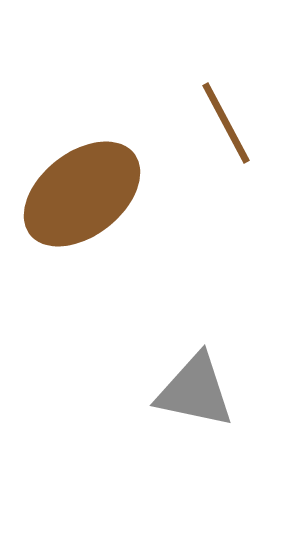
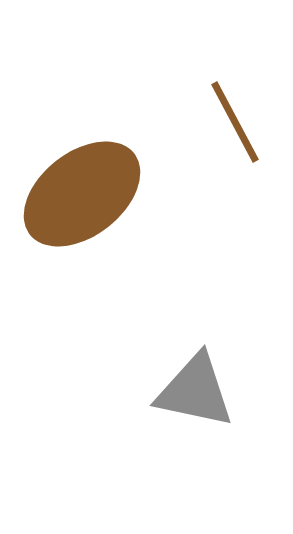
brown line: moved 9 px right, 1 px up
